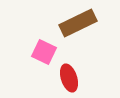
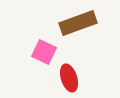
brown rectangle: rotated 6 degrees clockwise
